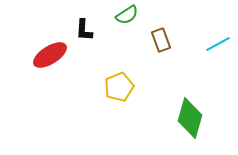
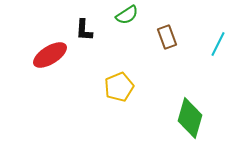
brown rectangle: moved 6 px right, 3 px up
cyan line: rotated 35 degrees counterclockwise
